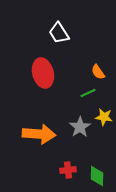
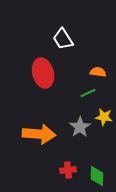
white trapezoid: moved 4 px right, 6 px down
orange semicircle: rotated 133 degrees clockwise
